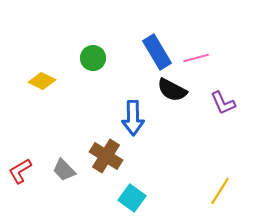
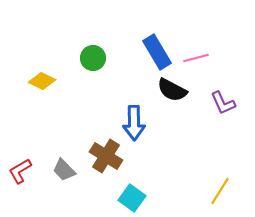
blue arrow: moved 1 px right, 5 px down
